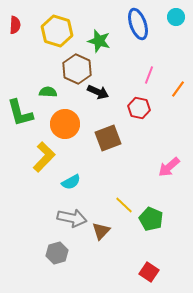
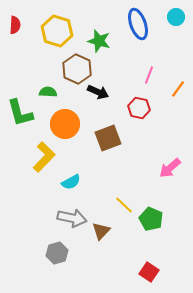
pink arrow: moved 1 px right, 1 px down
